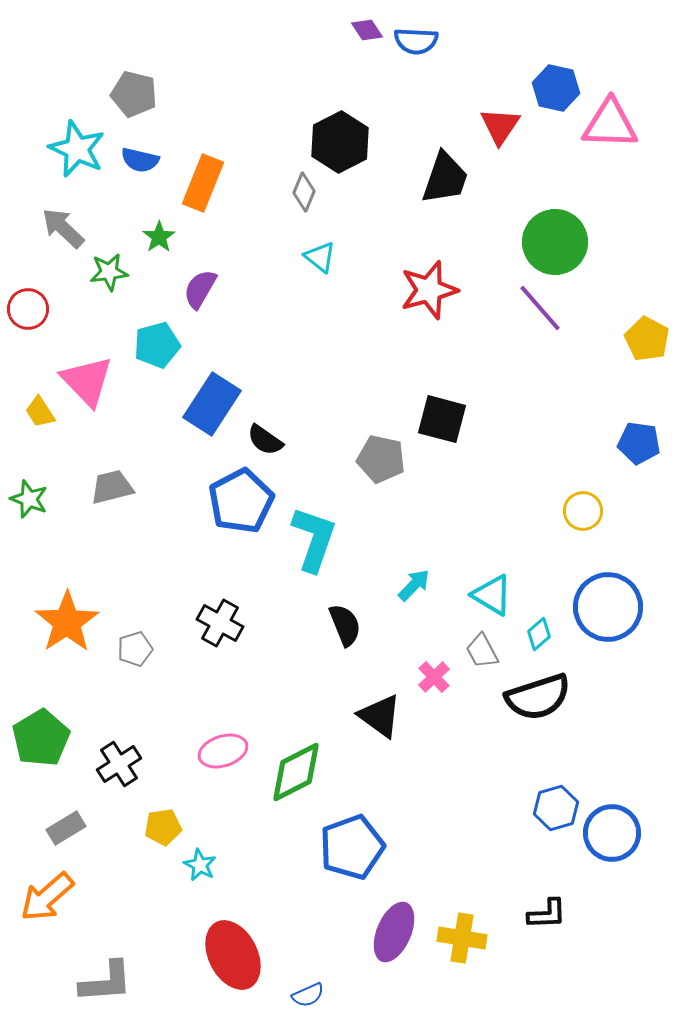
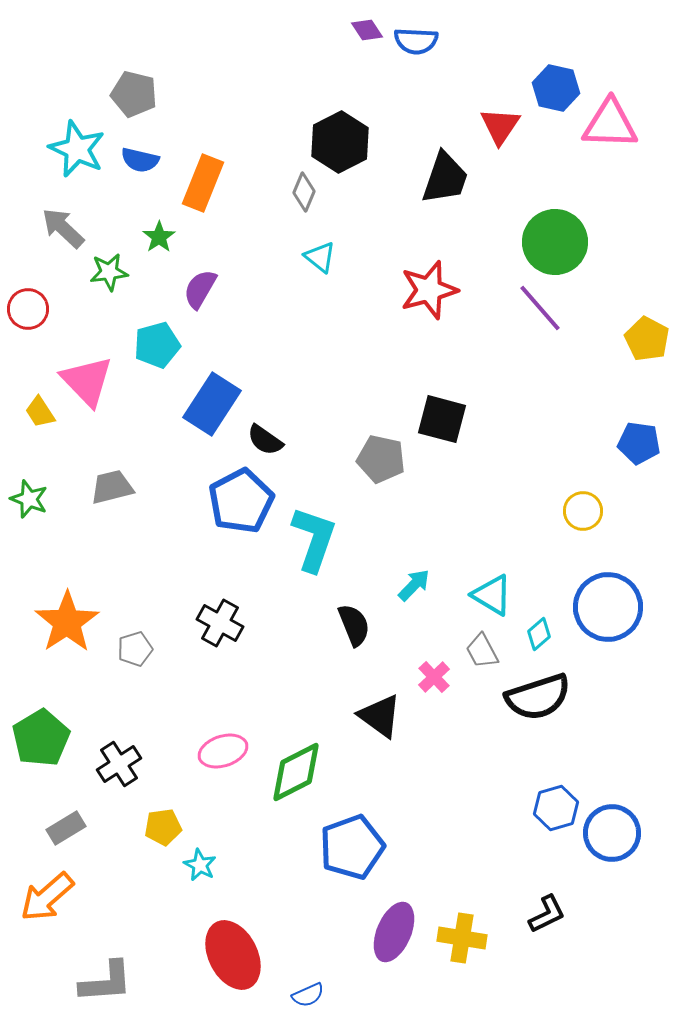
black semicircle at (345, 625): moved 9 px right
black L-shape at (547, 914): rotated 24 degrees counterclockwise
